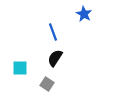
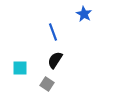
black semicircle: moved 2 px down
